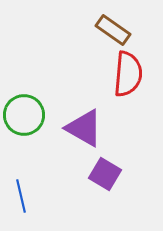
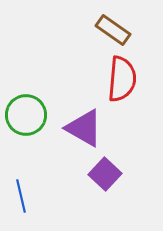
red semicircle: moved 6 px left, 5 px down
green circle: moved 2 px right
purple square: rotated 12 degrees clockwise
